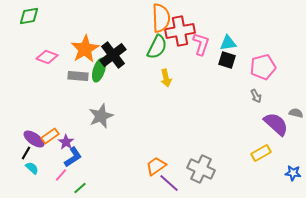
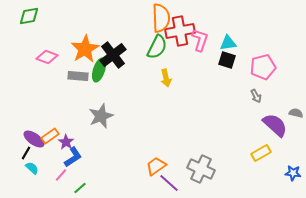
pink L-shape: moved 1 px left, 4 px up
purple semicircle: moved 1 px left, 1 px down
